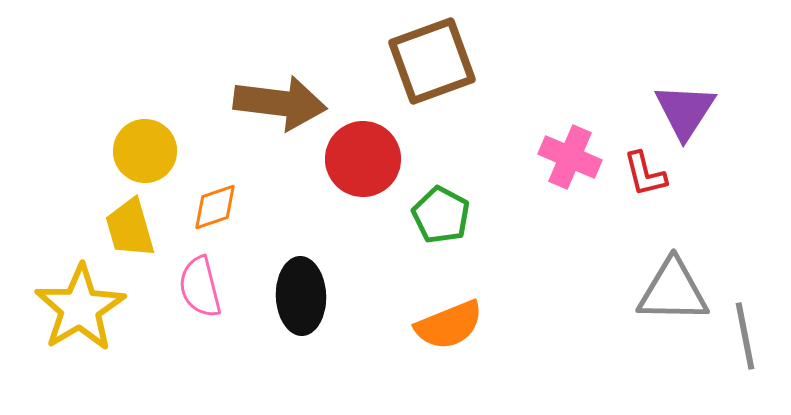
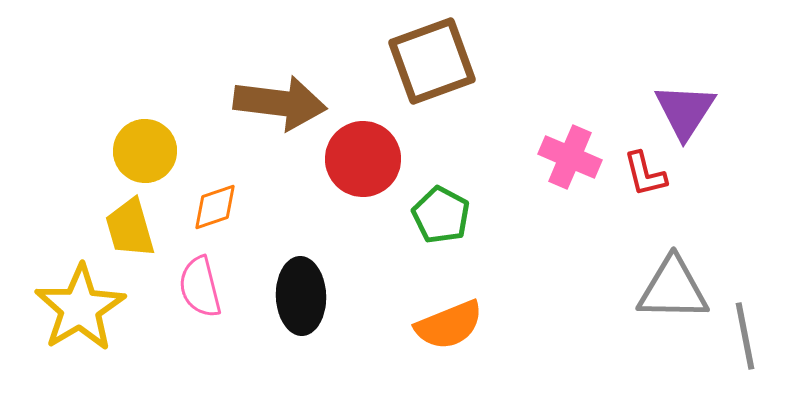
gray triangle: moved 2 px up
